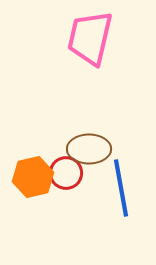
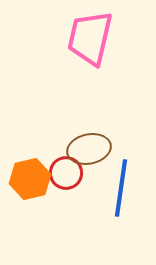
brown ellipse: rotated 12 degrees counterclockwise
orange hexagon: moved 3 px left, 2 px down
blue line: rotated 18 degrees clockwise
